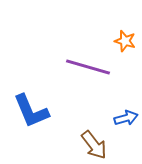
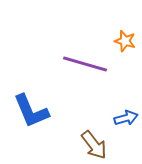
purple line: moved 3 px left, 3 px up
